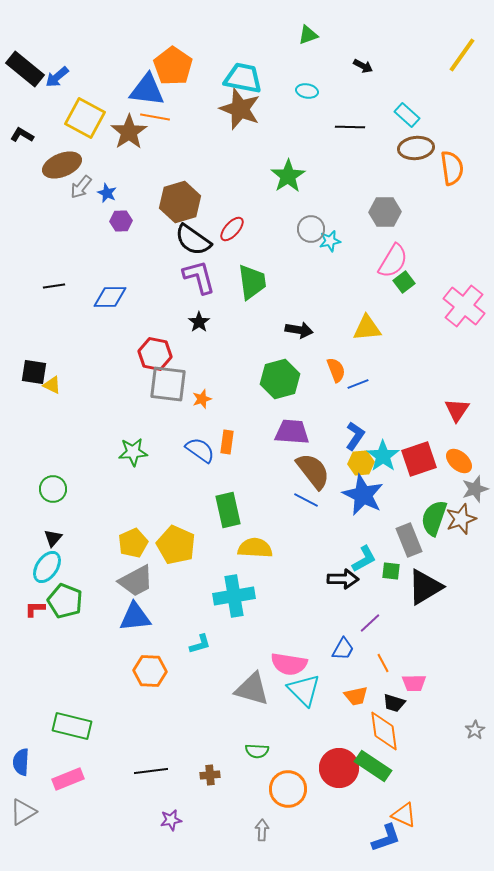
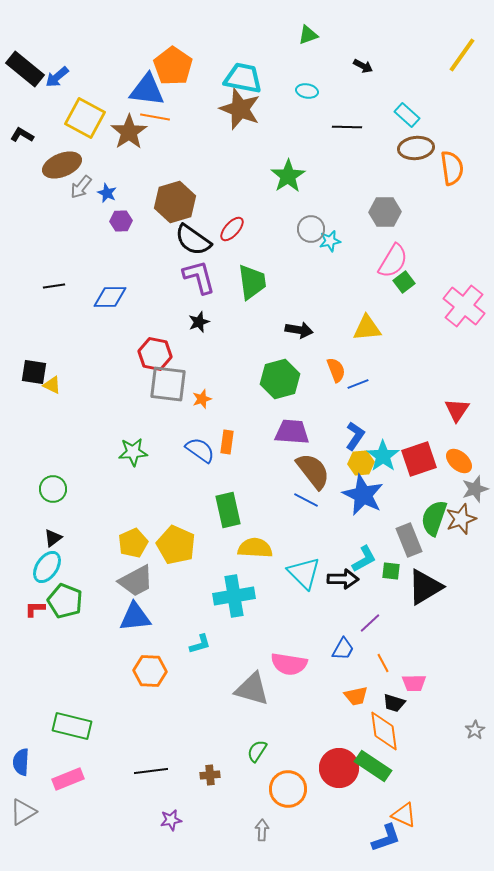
black line at (350, 127): moved 3 px left
brown hexagon at (180, 202): moved 5 px left
black star at (199, 322): rotated 15 degrees clockwise
black triangle at (53, 538): rotated 12 degrees clockwise
cyan triangle at (304, 690): moved 117 px up
green semicircle at (257, 751): rotated 120 degrees clockwise
